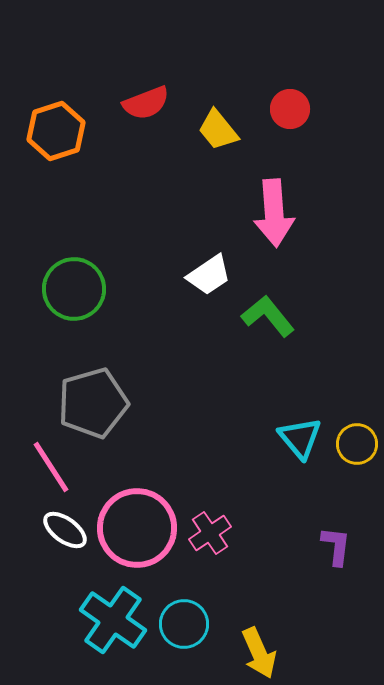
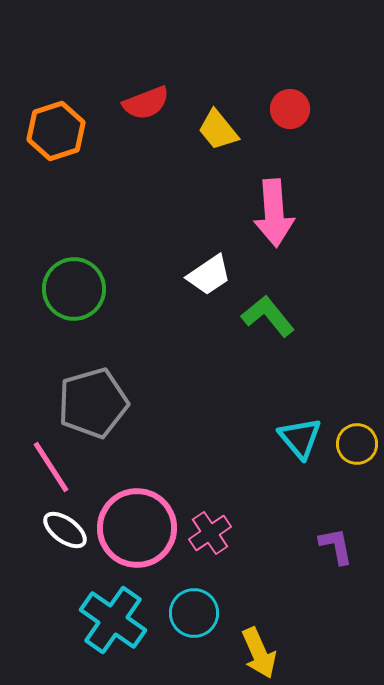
purple L-shape: rotated 18 degrees counterclockwise
cyan circle: moved 10 px right, 11 px up
